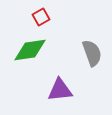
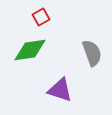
purple triangle: rotated 24 degrees clockwise
